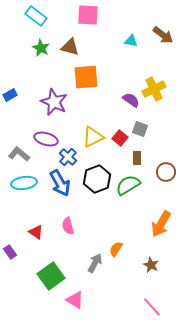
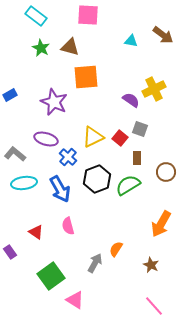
gray L-shape: moved 4 px left
blue arrow: moved 6 px down
pink line: moved 2 px right, 1 px up
